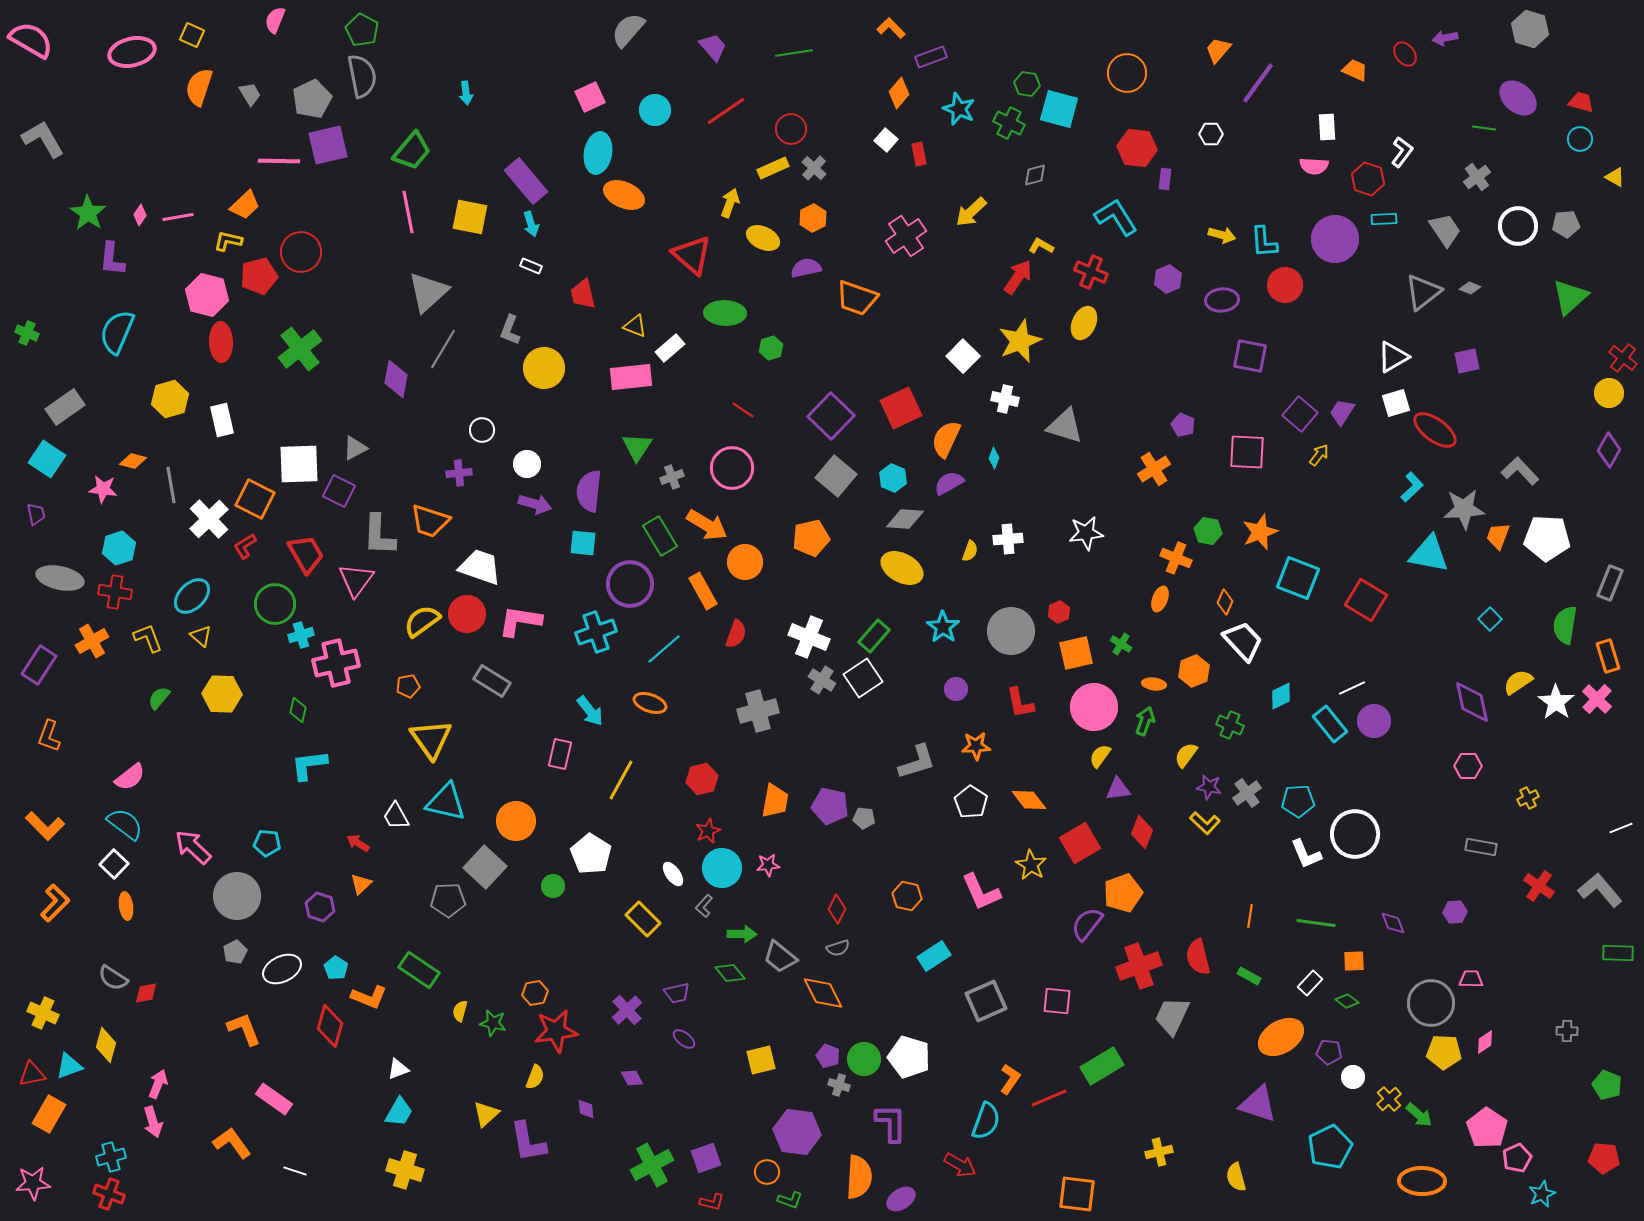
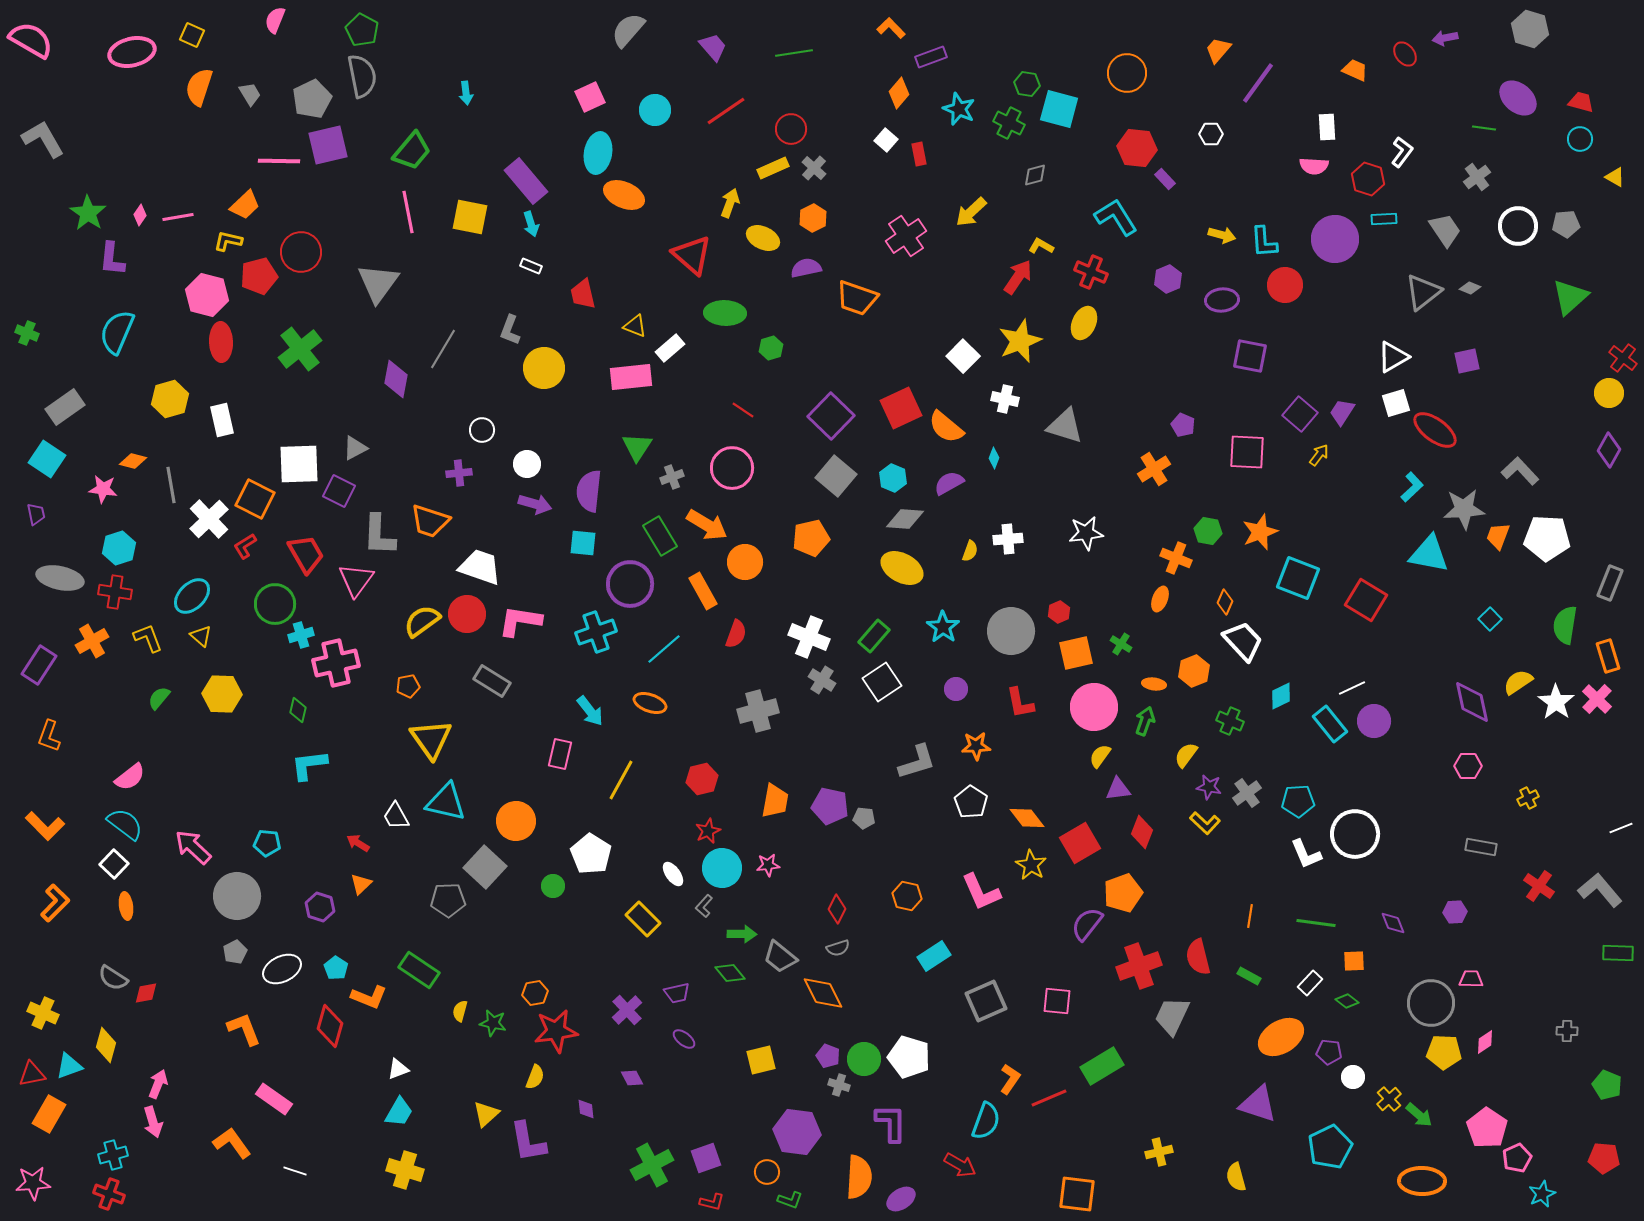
purple rectangle at (1165, 179): rotated 50 degrees counterclockwise
gray triangle at (428, 292): moved 50 px left, 9 px up; rotated 12 degrees counterclockwise
orange semicircle at (946, 439): moved 12 px up; rotated 75 degrees counterclockwise
white square at (863, 678): moved 19 px right, 4 px down
green cross at (1230, 725): moved 4 px up
orange diamond at (1029, 800): moved 2 px left, 18 px down
cyan cross at (111, 1157): moved 2 px right, 2 px up
